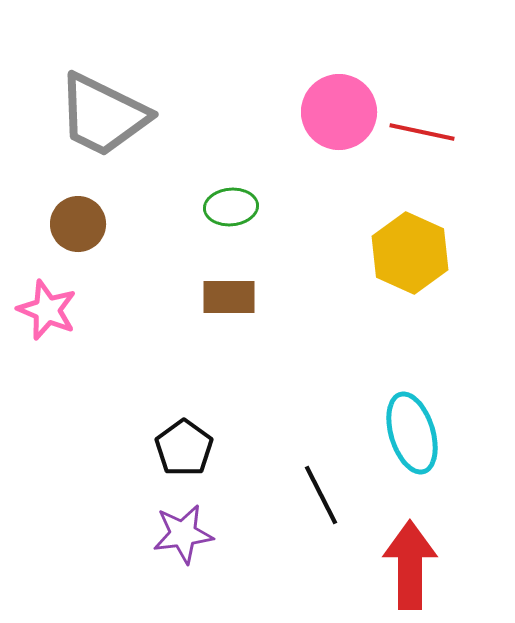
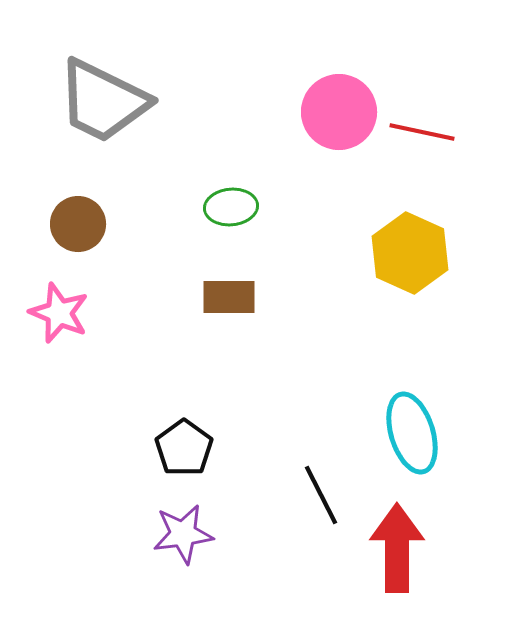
gray trapezoid: moved 14 px up
pink star: moved 12 px right, 3 px down
red arrow: moved 13 px left, 17 px up
